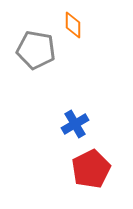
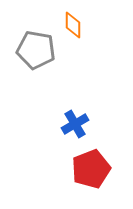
red pentagon: rotated 6 degrees clockwise
